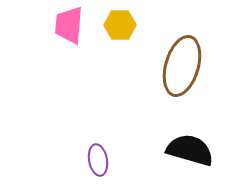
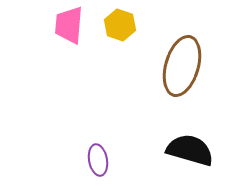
yellow hexagon: rotated 20 degrees clockwise
